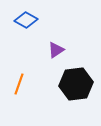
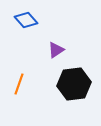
blue diamond: rotated 20 degrees clockwise
black hexagon: moved 2 px left
